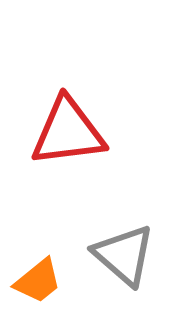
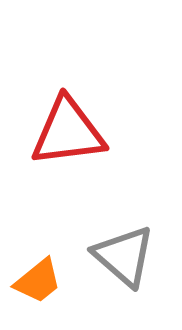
gray triangle: moved 1 px down
